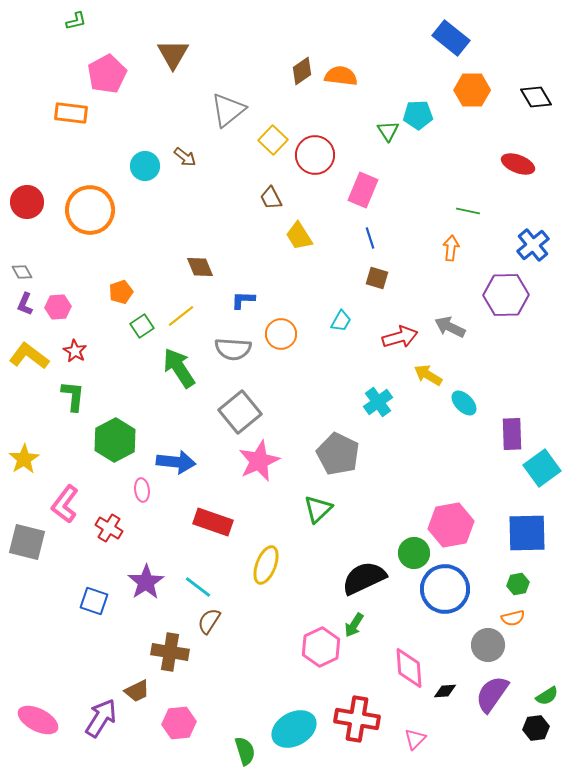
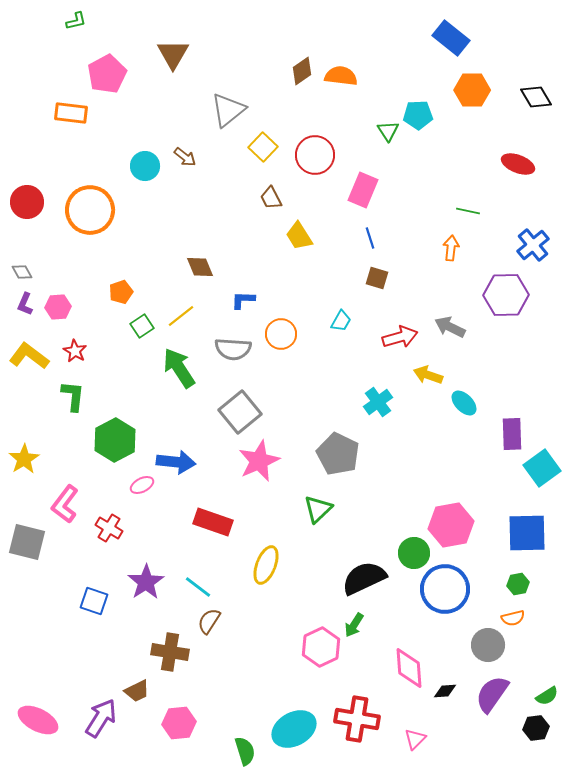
yellow square at (273, 140): moved 10 px left, 7 px down
yellow arrow at (428, 375): rotated 12 degrees counterclockwise
pink ellipse at (142, 490): moved 5 px up; rotated 70 degrees clockwise
